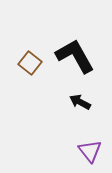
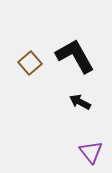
brown square: rotated 10 degrees clockwise
purple triangle: moved 1 px right, 1 px down
